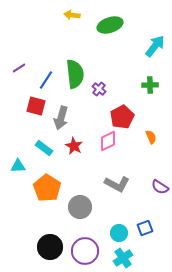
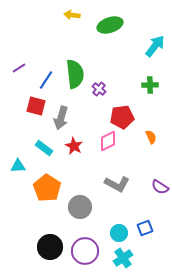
red pentagon: rotated 20 degrees clockwise
